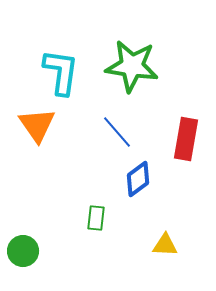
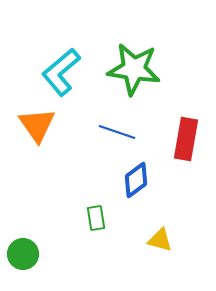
green star: moved 2 px right, 3 px down
cyan L-shape: rotated 138 degrees counterclockwise
blue line: rotated 30 degrees counterclockwise
blue diamond: moved 2 px left, 1 px down
green rectangle: rotated 15 degrees counterclockwise
yellow triangle: moved 5 px left, 5 px up; rotated 12 degrees clockwise
green circle: moved 3 px down
